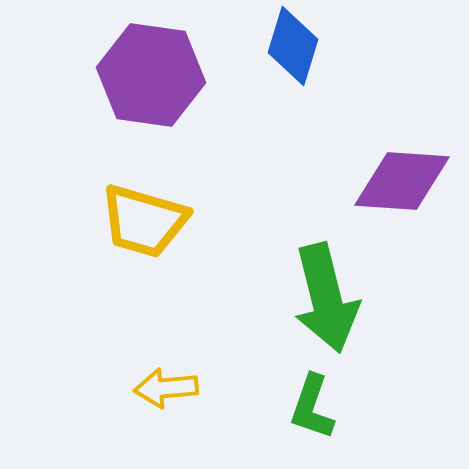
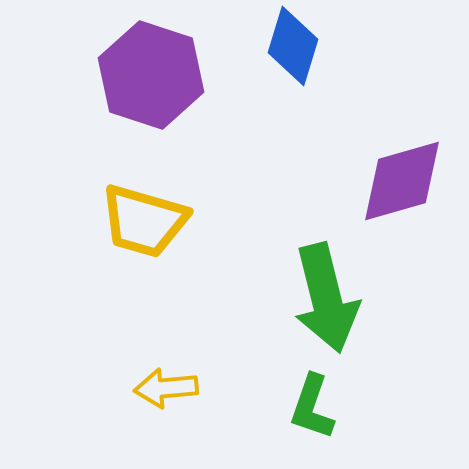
purple hexagon: rotated 10 degrees clockwise
purple diamond: rotated 20 degrees counterclockwise
